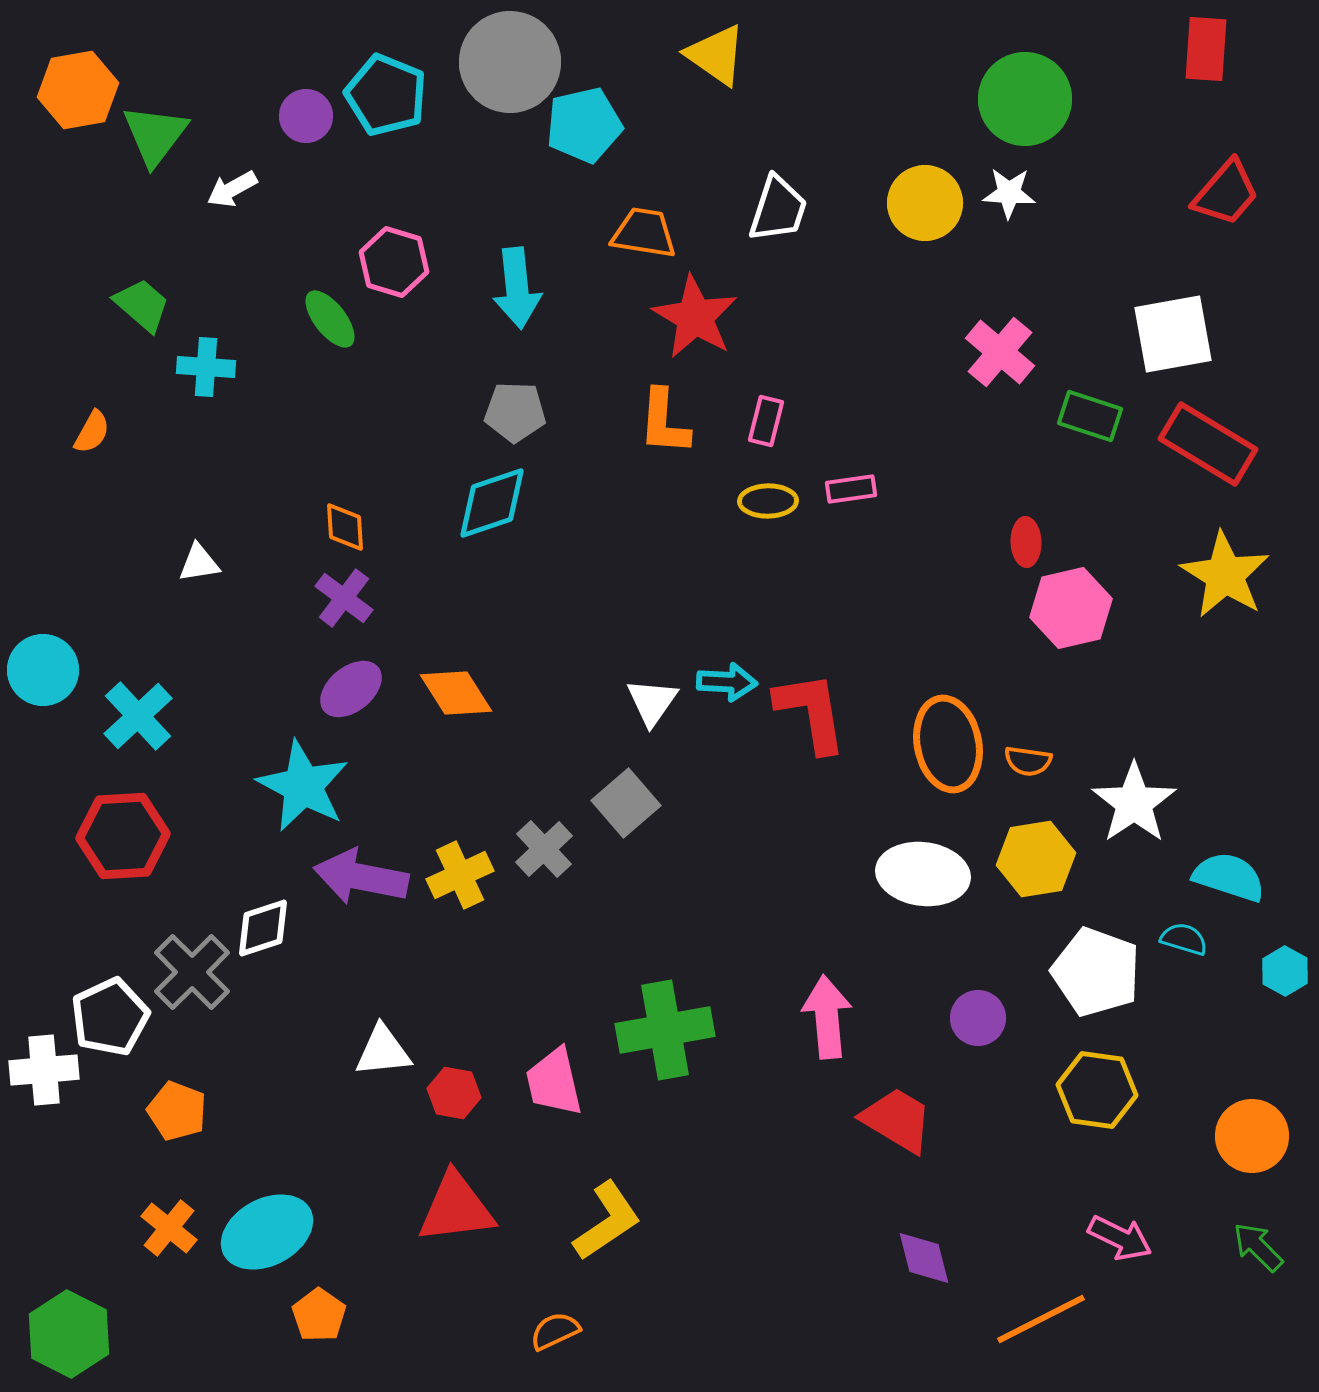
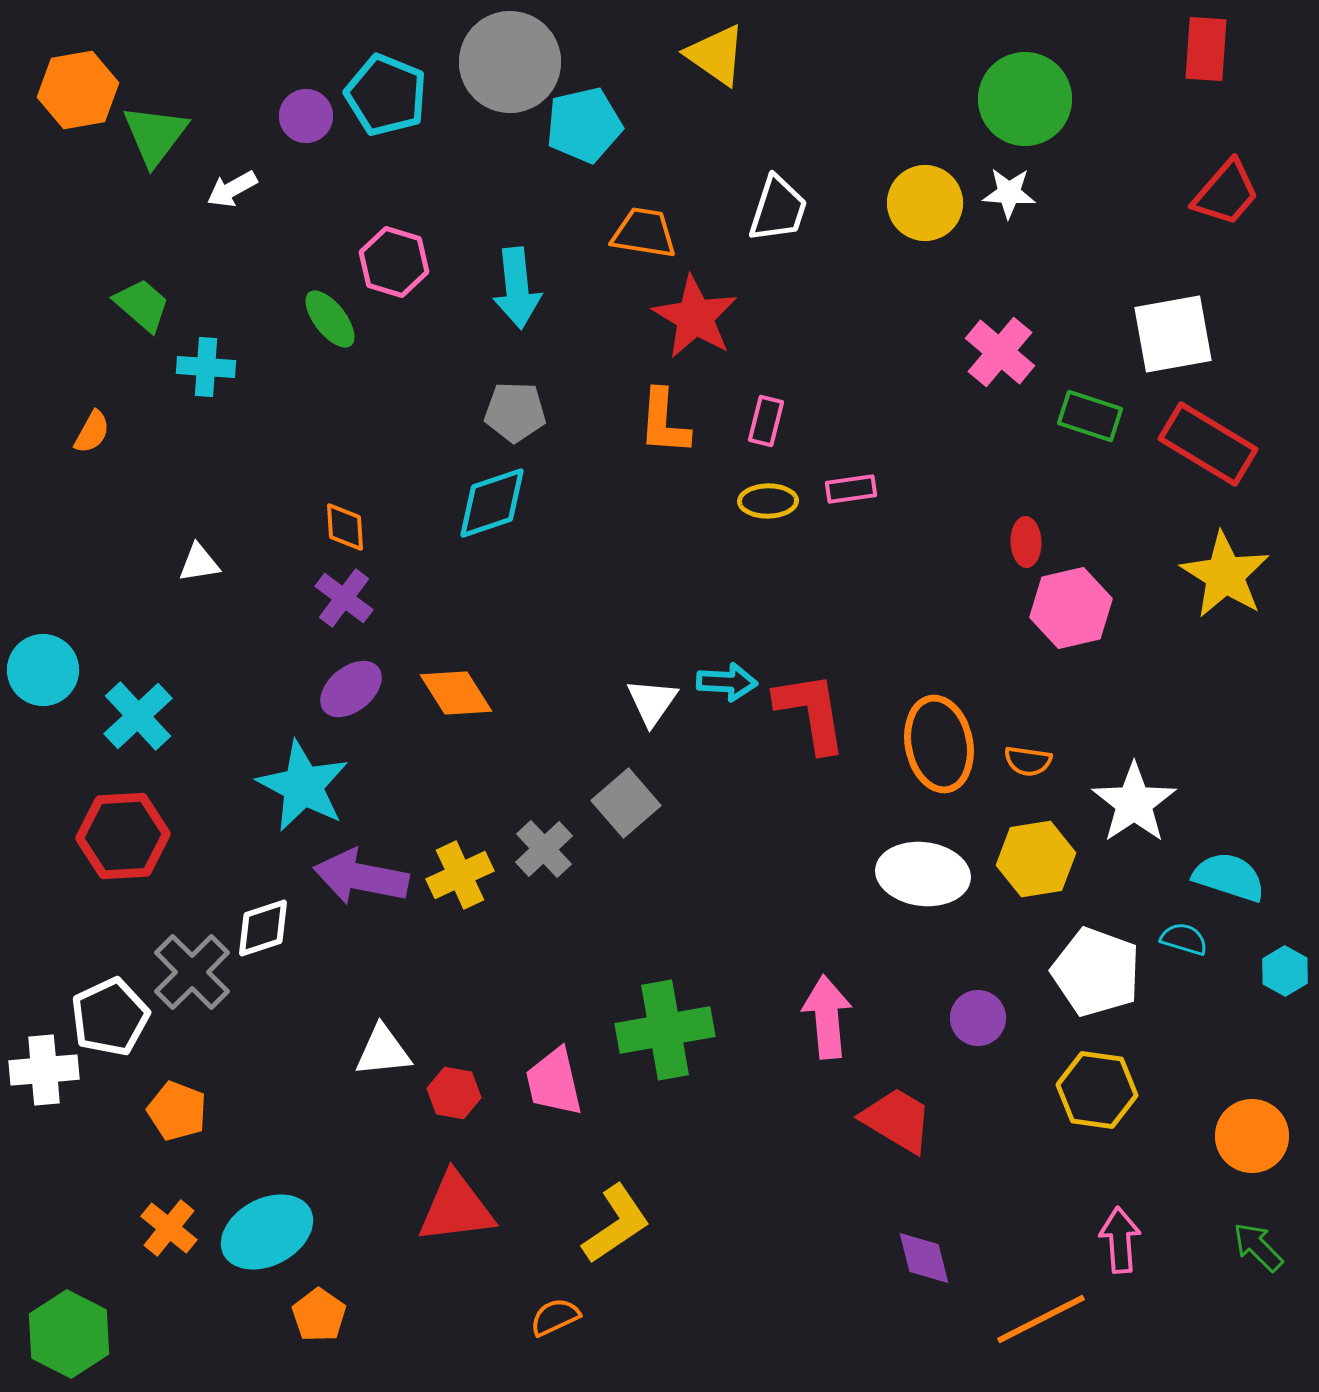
orange ellipse at (948, 744): moved 9 px left
yellow L-shape at (607, 1221): moved 9 px right, 3 px down
pink arrow at (1120, 1238): moved 2 px down; rotated 120 degrees counterclockwise
orange semicircle at (555, 1331): moved 14 px up
